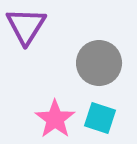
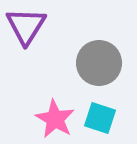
pink star: rotated 6 degrees counterclockwise
